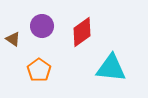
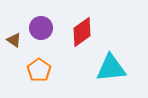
purple circle: moved 1 px left, 2 px down
brown triangle: moved 1 px right, 1 px down
cyan triangle: rotated 12 degrees counterclockwise
